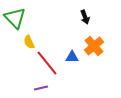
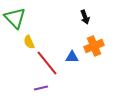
orange cross: rotated 18 degrees clockwise
